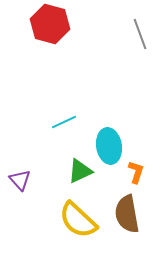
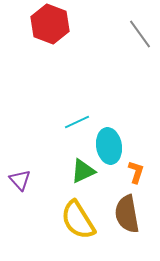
red hexagon: rotated 6 degrees clockwise
gray line: rotated 16 degrees counterclockwise
cyan line: moved 13 px right
green triangle: moved 3 px right
yellow semicircle: rotated 15 degrees clockwise
